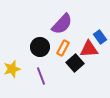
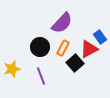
purple semicircle: moved 1 px up
red triangle: rotated 24 degrees counterclockwise
